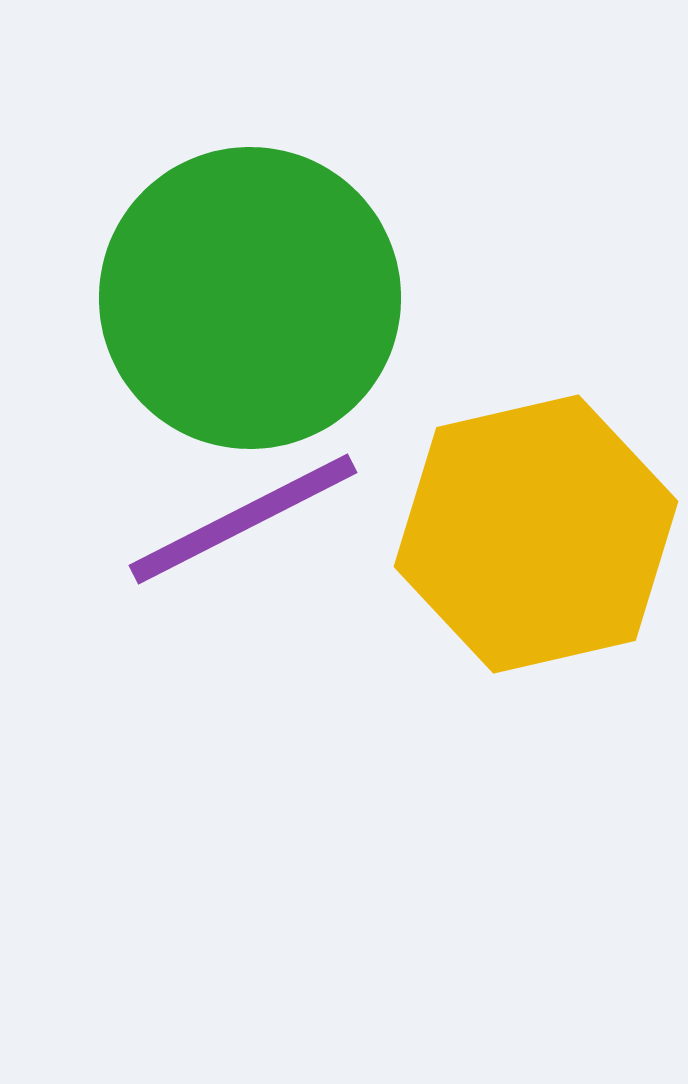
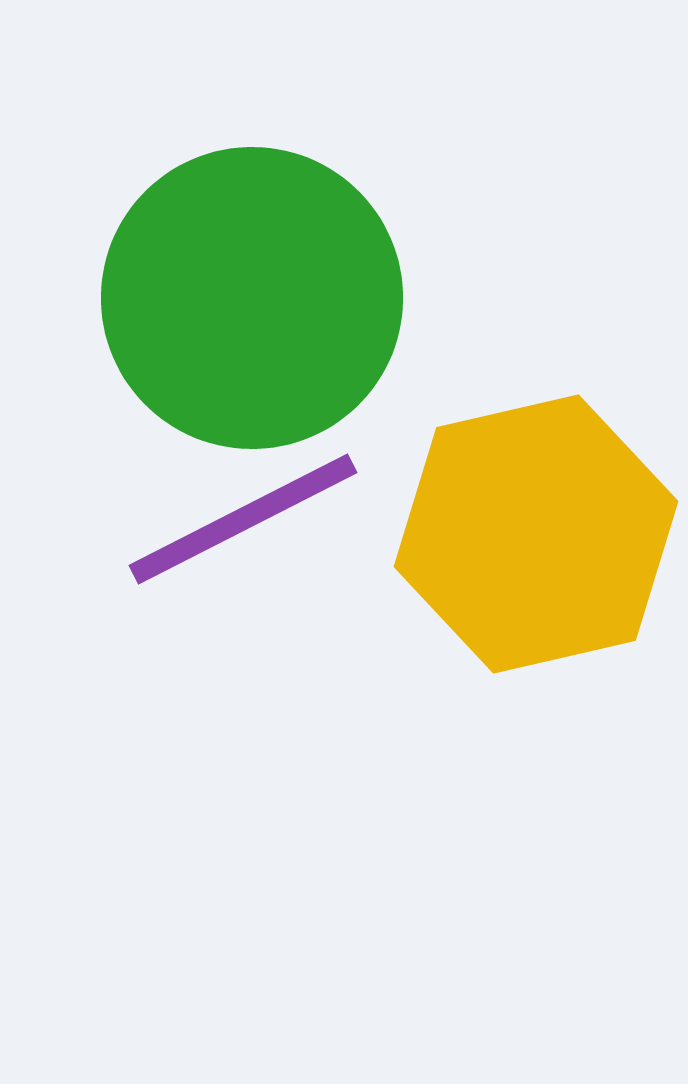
green circle: moved 2 px right
